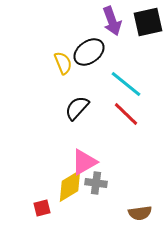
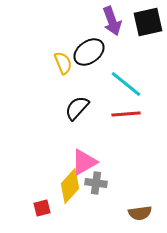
red line: rotated 48 degrees counterclockwise
yellow diamond: rotated 16 degrees counterclockwise
